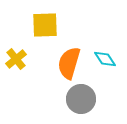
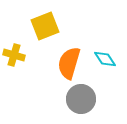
yellow square: moved 1 px down; rotated 20 degrees counterclockwise
yellow cross: moved 2 px left, 4 px up; rotated 35 degrees counterclockwise
